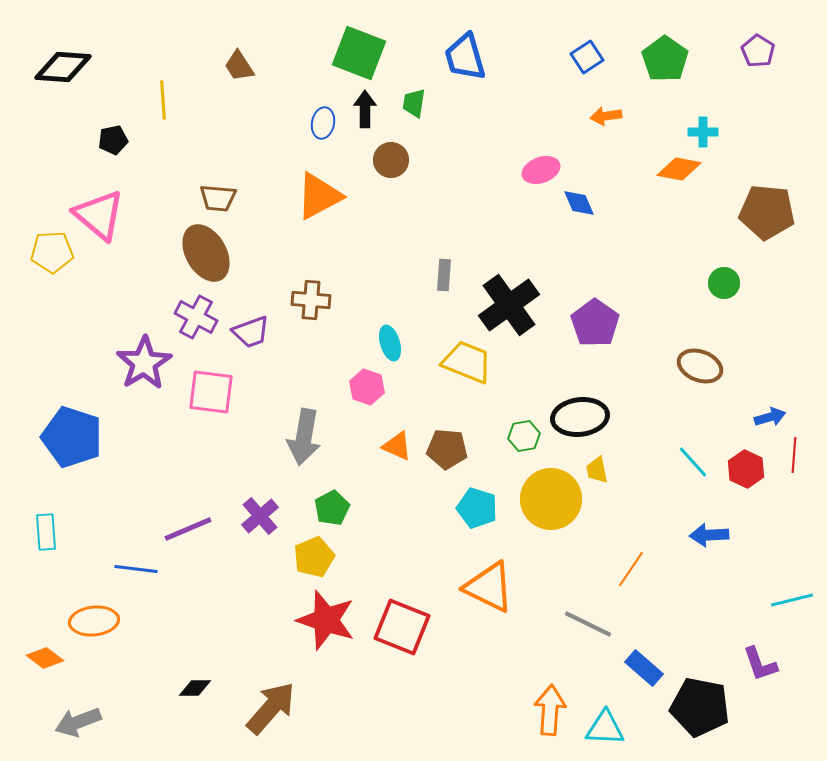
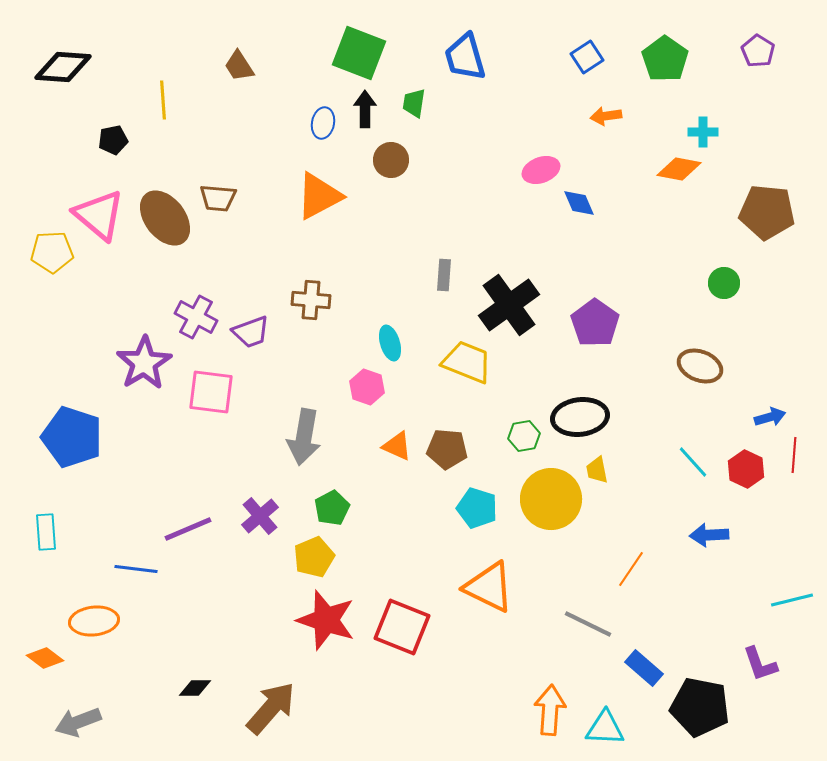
brown ellipse at (206, 253): moved 41 px left, 35 px up; rotated 8 degrees counterclockwise
